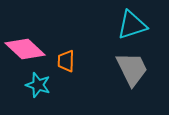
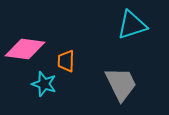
pink diamond: rotated 36 degrees counterclockwise
gray trapezoid: moved 11 px left, 15 px down
cyan star: moved 6 px right, 1 px up
